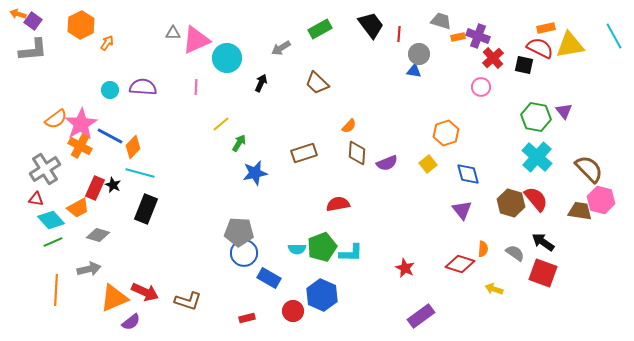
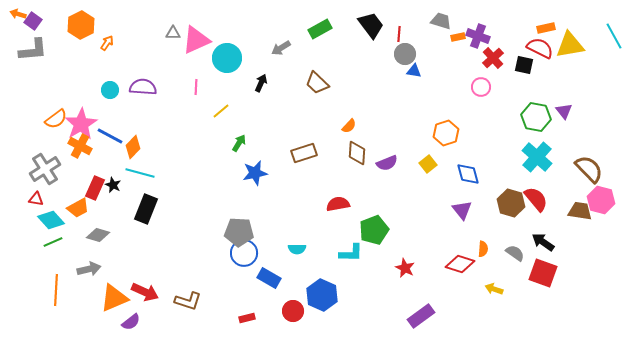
gray circle at (419, 54): moved 14 px left
yellow line at (221, 124): moved 13 px up
green pentagon at (322, 247): moved 52 px right, 17 px up
